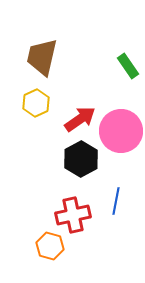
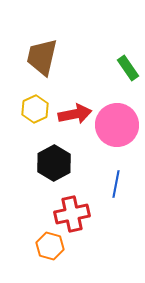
green rectangle: moved 2 px down
yellow hexagon: moved 1 px left, 6 px down
red arrow: moved 5 px left, 5 px up; rotated 24 degrees clockwise
pink circle: moved 4 px left, 6 px up
black hexagon: moved 27 px left, 4 px down
blue line: moved 17 px up
red cross: moved 1 px left, 1 px up
